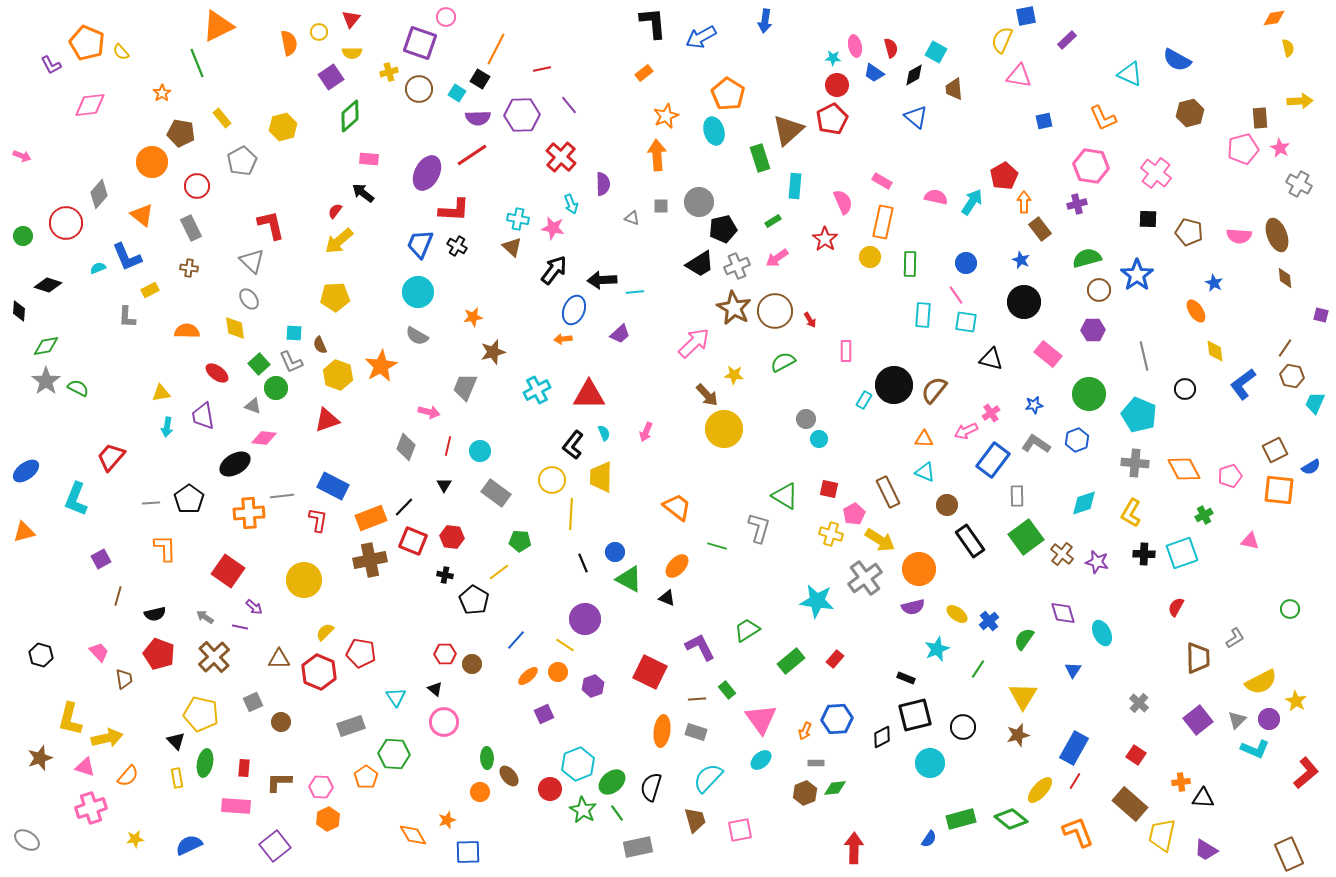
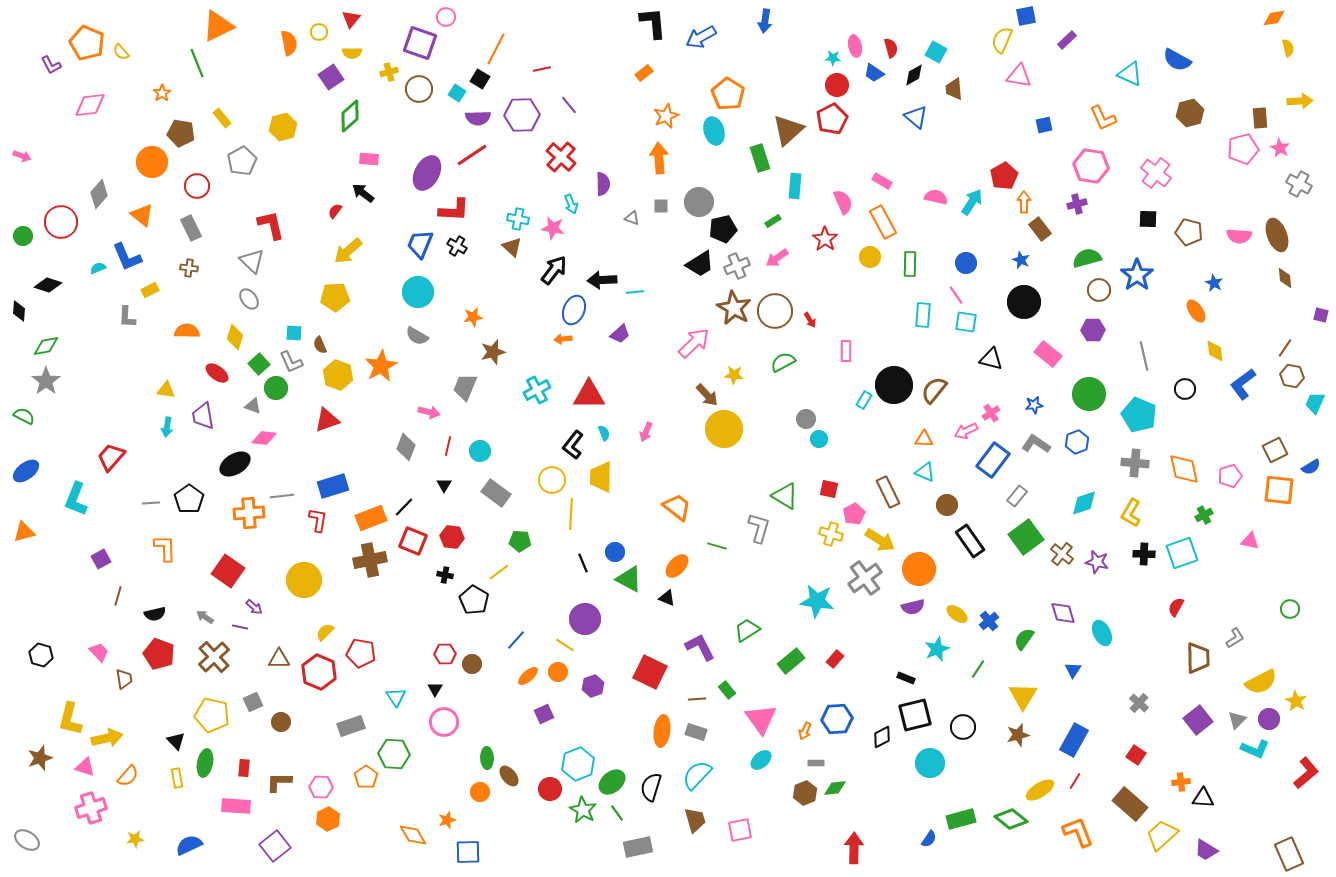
blue square at (1044, 121): moved 4 px down
orange arrow at (657, 155): moved 2 px right, 3 px down
orange rectangle at (883, 222): rotated 40 degrees counterclockwise
red circle at (66, 223): moved 5 px left, 1 px up
yellow arrow at (339, 241): moved 9 px right, 10 px down
yellow diamond at (235, 328): moved 9 px down; rotated 25 degrees clockwise
green semicircle at (78, 388): moved 54 px left, 28 px down
yellow triangle at (161, 393): moved 5 px right, 3 px up; rotated 18 degrees clockwise
blue hexagon at (1077, 440): moved 2 px down
orange diamond at (1184, 469): rotated 16 degrees clockwise
blue rectangle at (333, 486): rotated 44 degrees counterclockwise
gray rectangle at (1017, 496): rotated 40 degrees clockwise
black triangle at (435, 689): rotated 21 degrees clockwise
yellow pentagon at (201, 714): moved 11 px right, 1 px down
blue rectangle at (1074, 748): moved 8 px up
cyan semicircle at (708, 778): moved 11 px left, 3 px up
yellow ellipse at (1040, 790): rotated 16 degrees clockwise
yellow trapezoid at (1162, 835): rotated 36 degrees clockwise
